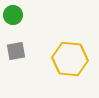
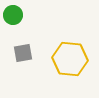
gray square: moved 7 px right, 2 px down
